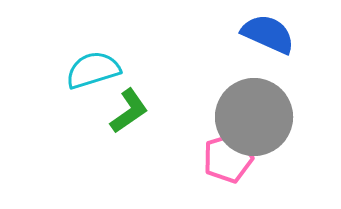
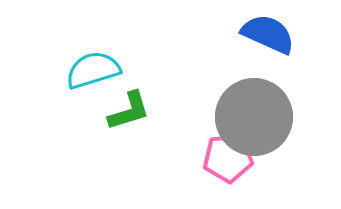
green L-shape: rotated 18 degrees clockwise
pink pentagon: rotated 12 degrees clockwise
